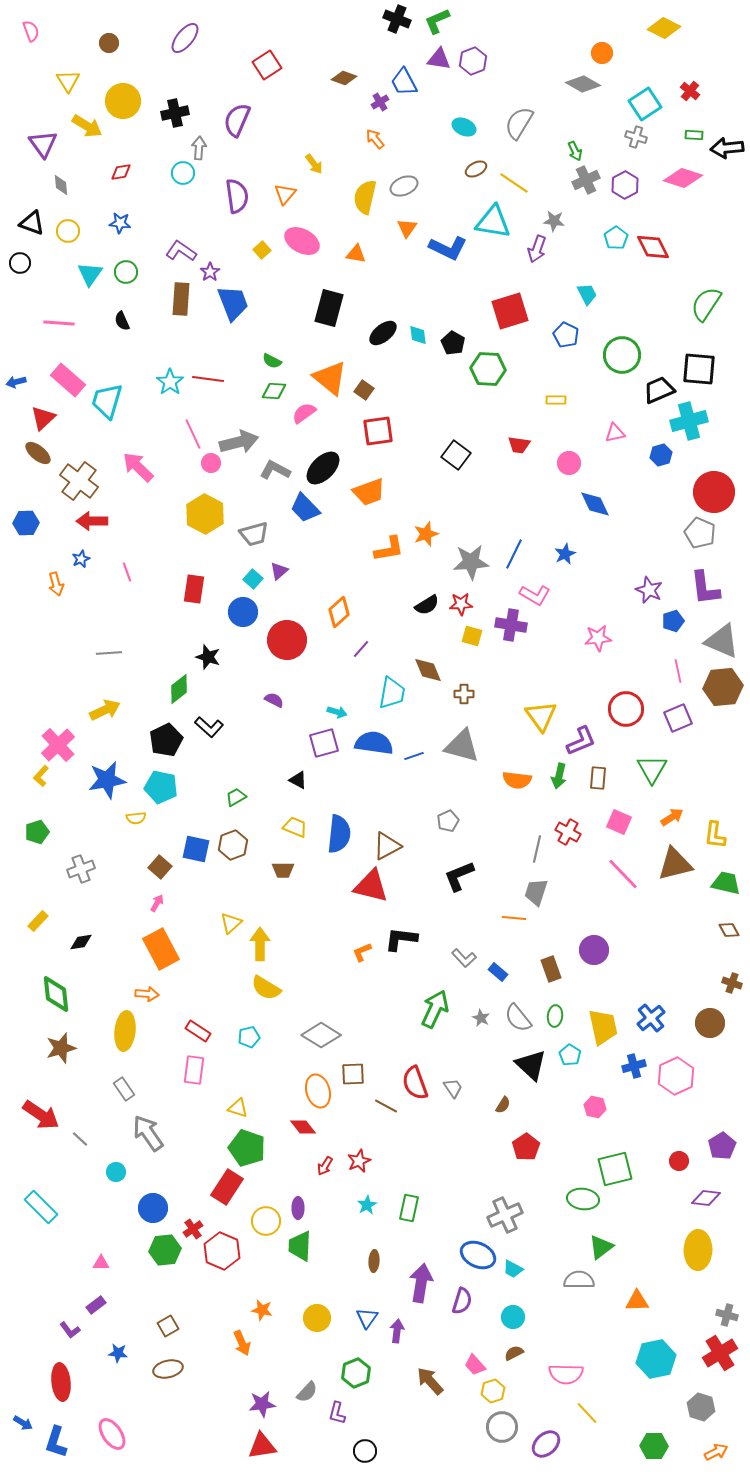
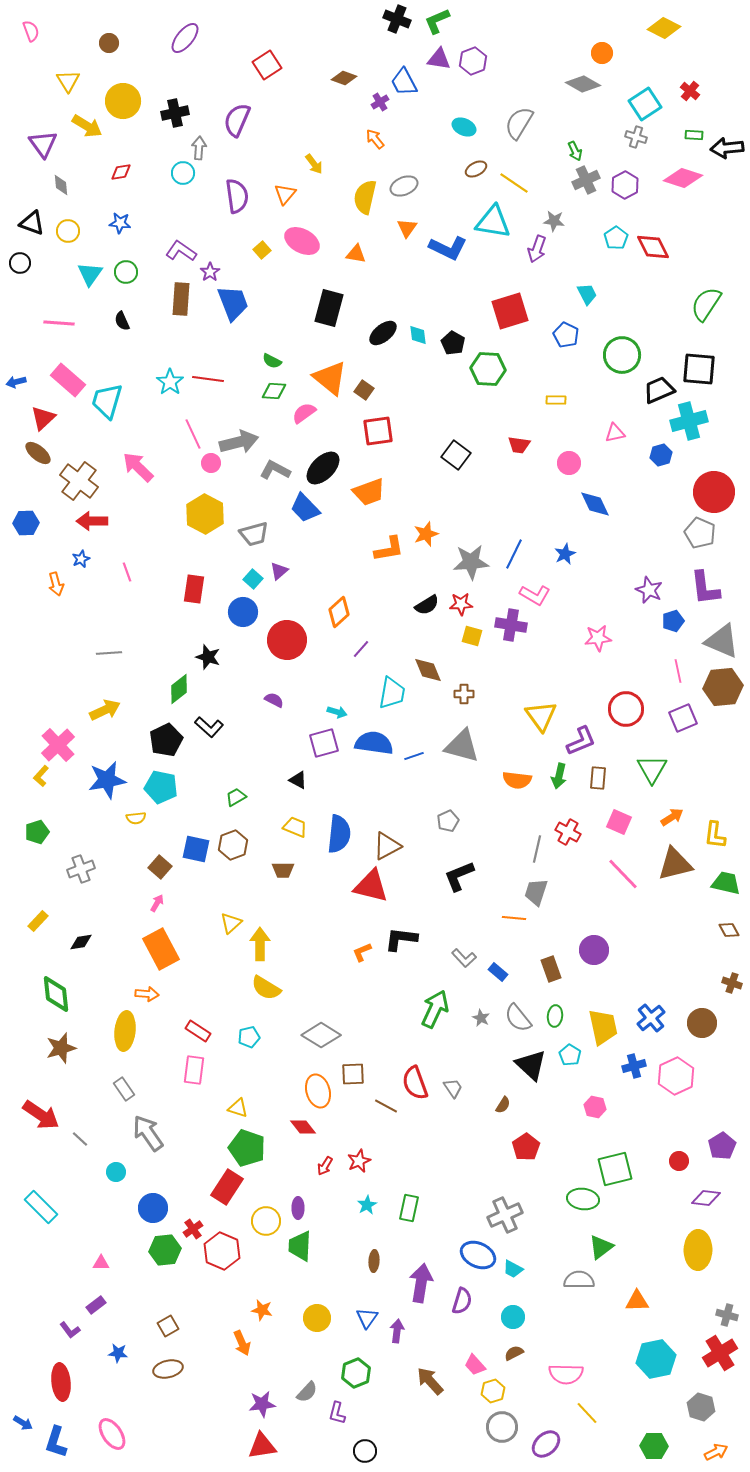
purple square at (678, 718): moved 5 px right
brown circle at (710, 1023): moved 8 px left
